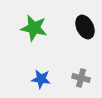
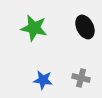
blue star: moved 2 px right, 1 px down
